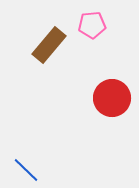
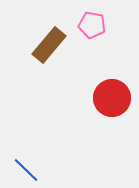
pink pentagon: rotated 16 degrees clockwise
